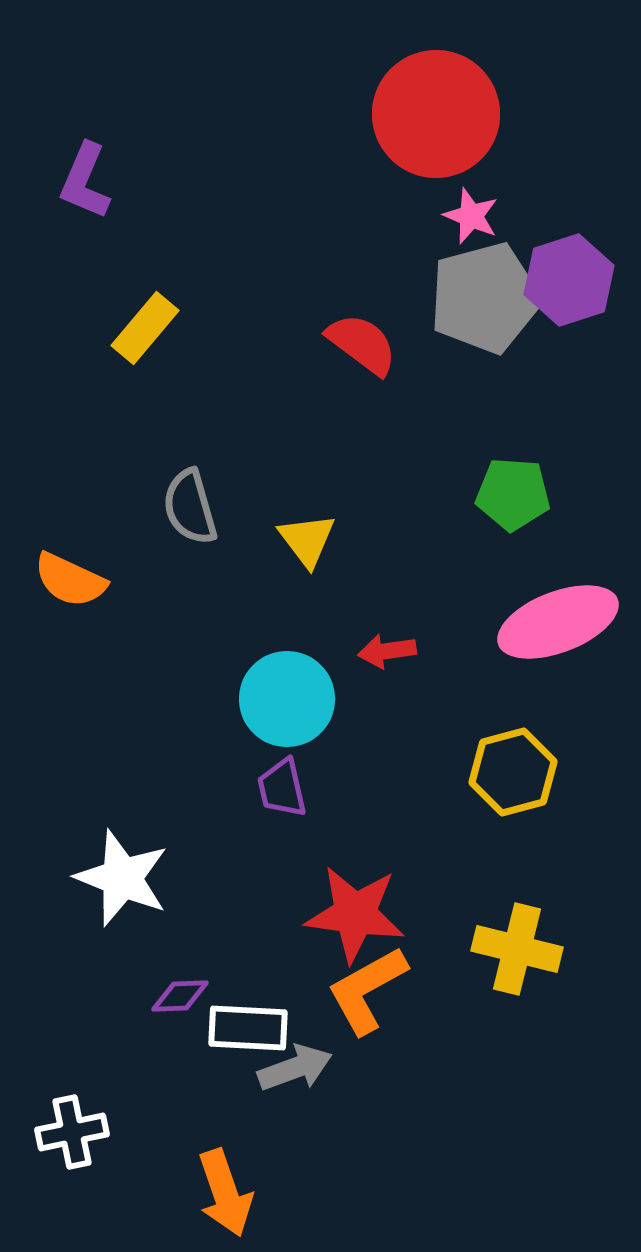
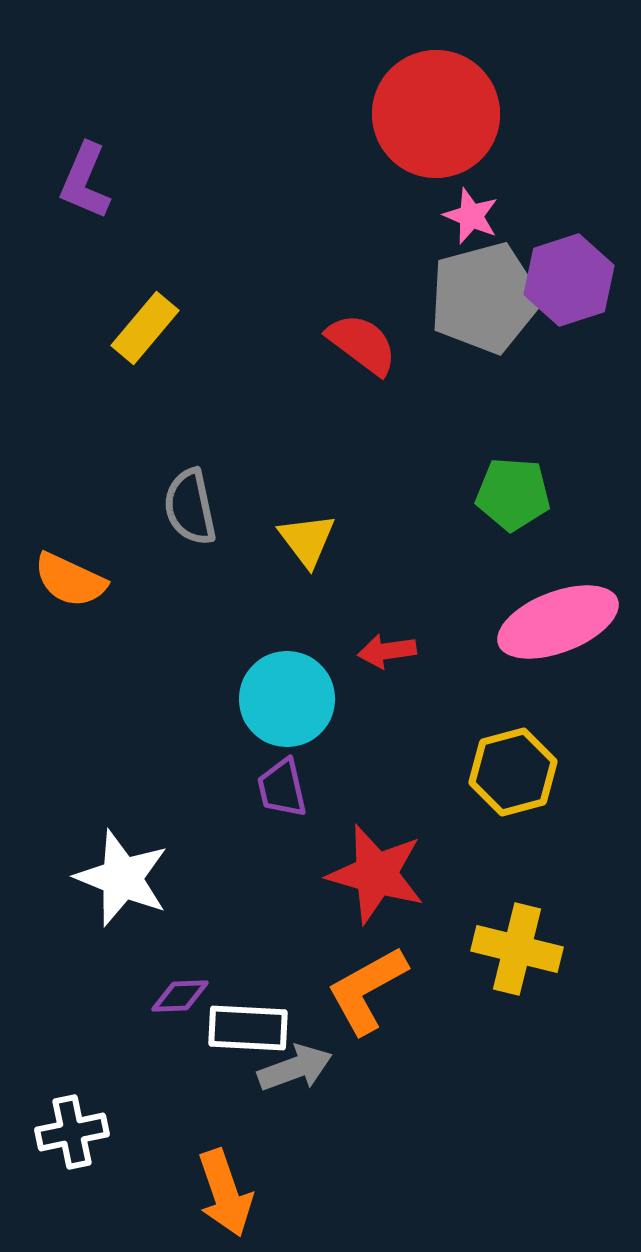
gray semicircle: rotated 4 degrees clockwise
red star: moved 21 px right, 40 px up; rotated 8 degrees clockwise
